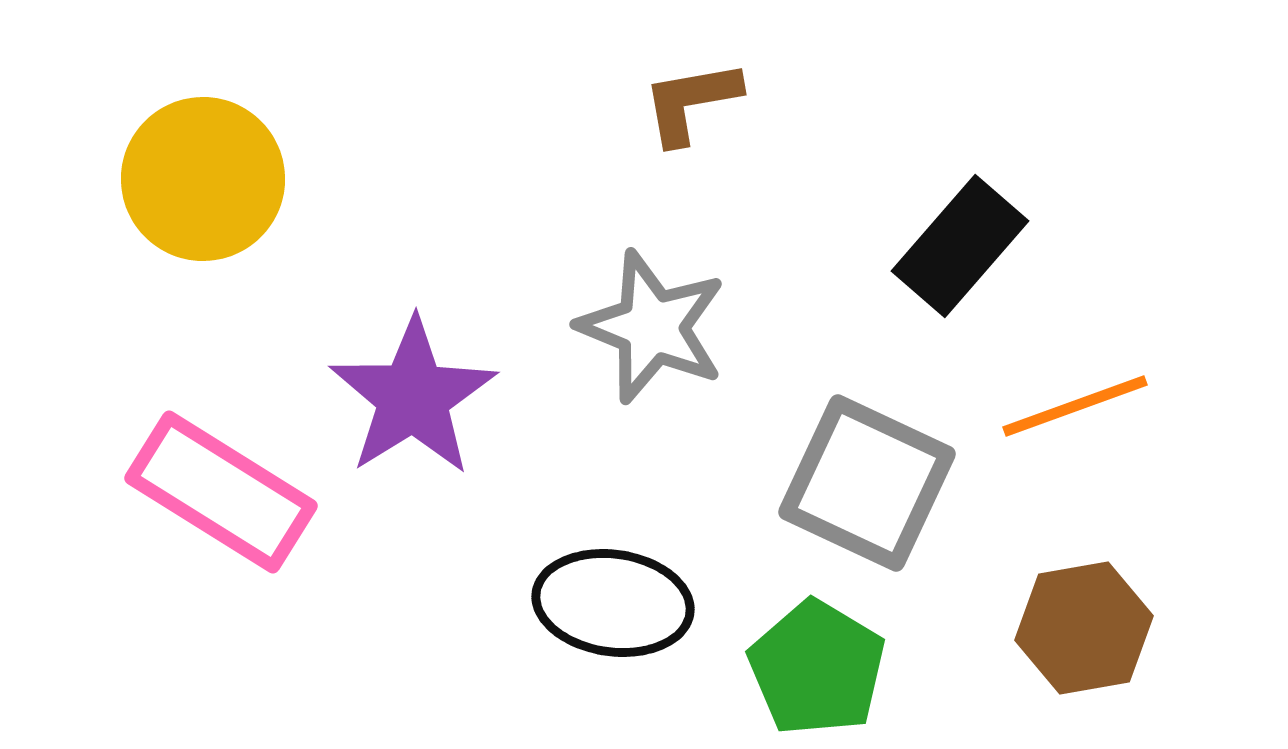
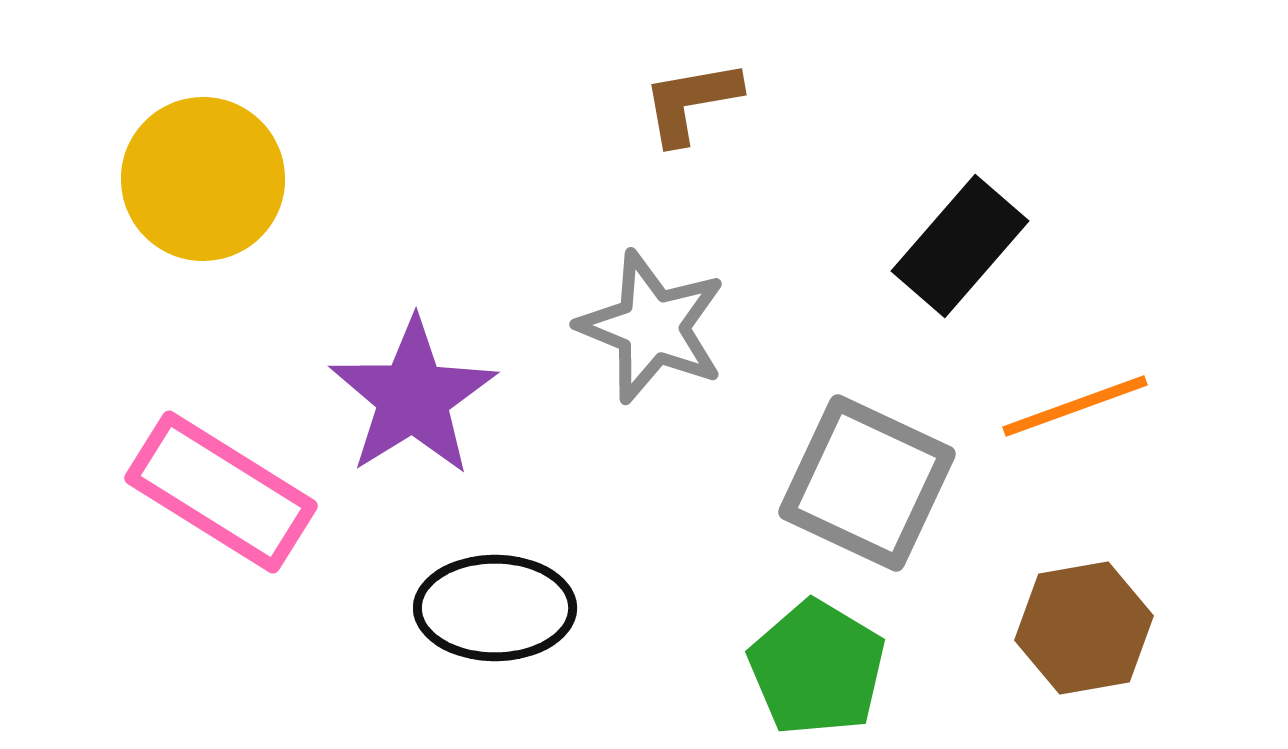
black ellipse: moved 118 px left, 5 px down; rotated 8 degrees counterclockwise
